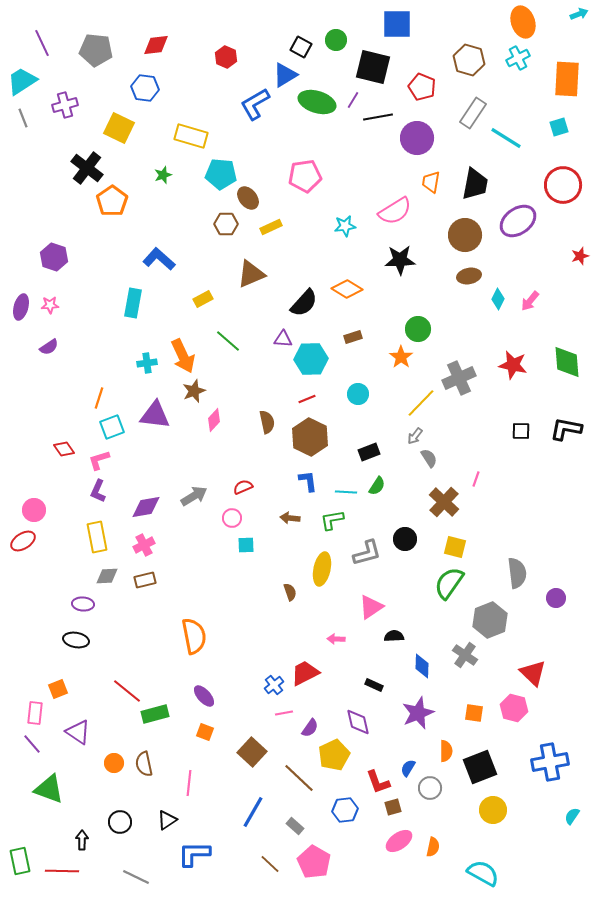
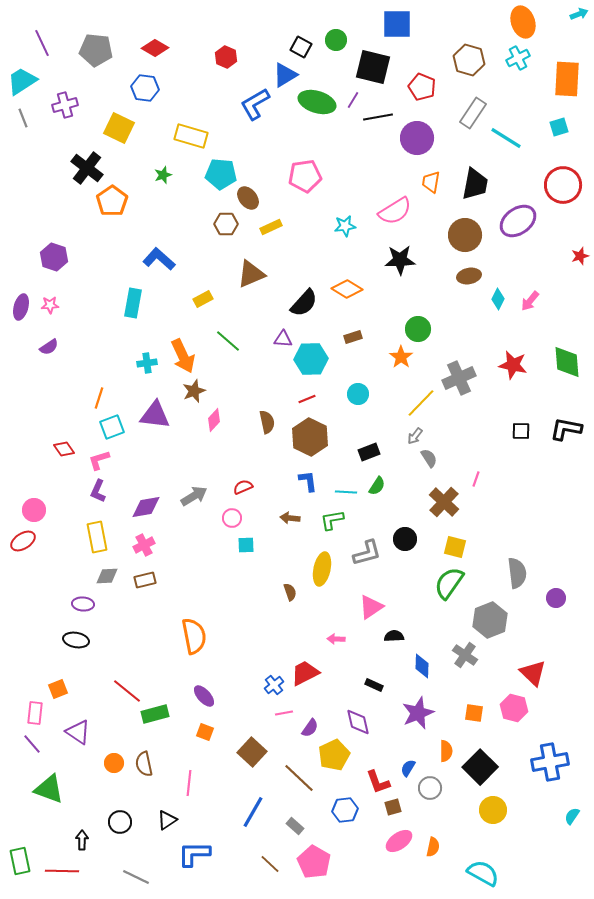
red diamond at (156, 45): moved 1 px left, 3 px down; rotated 36 degrees clockwise
black square at (480, 767): rotated 24 degrees counterclockwise
